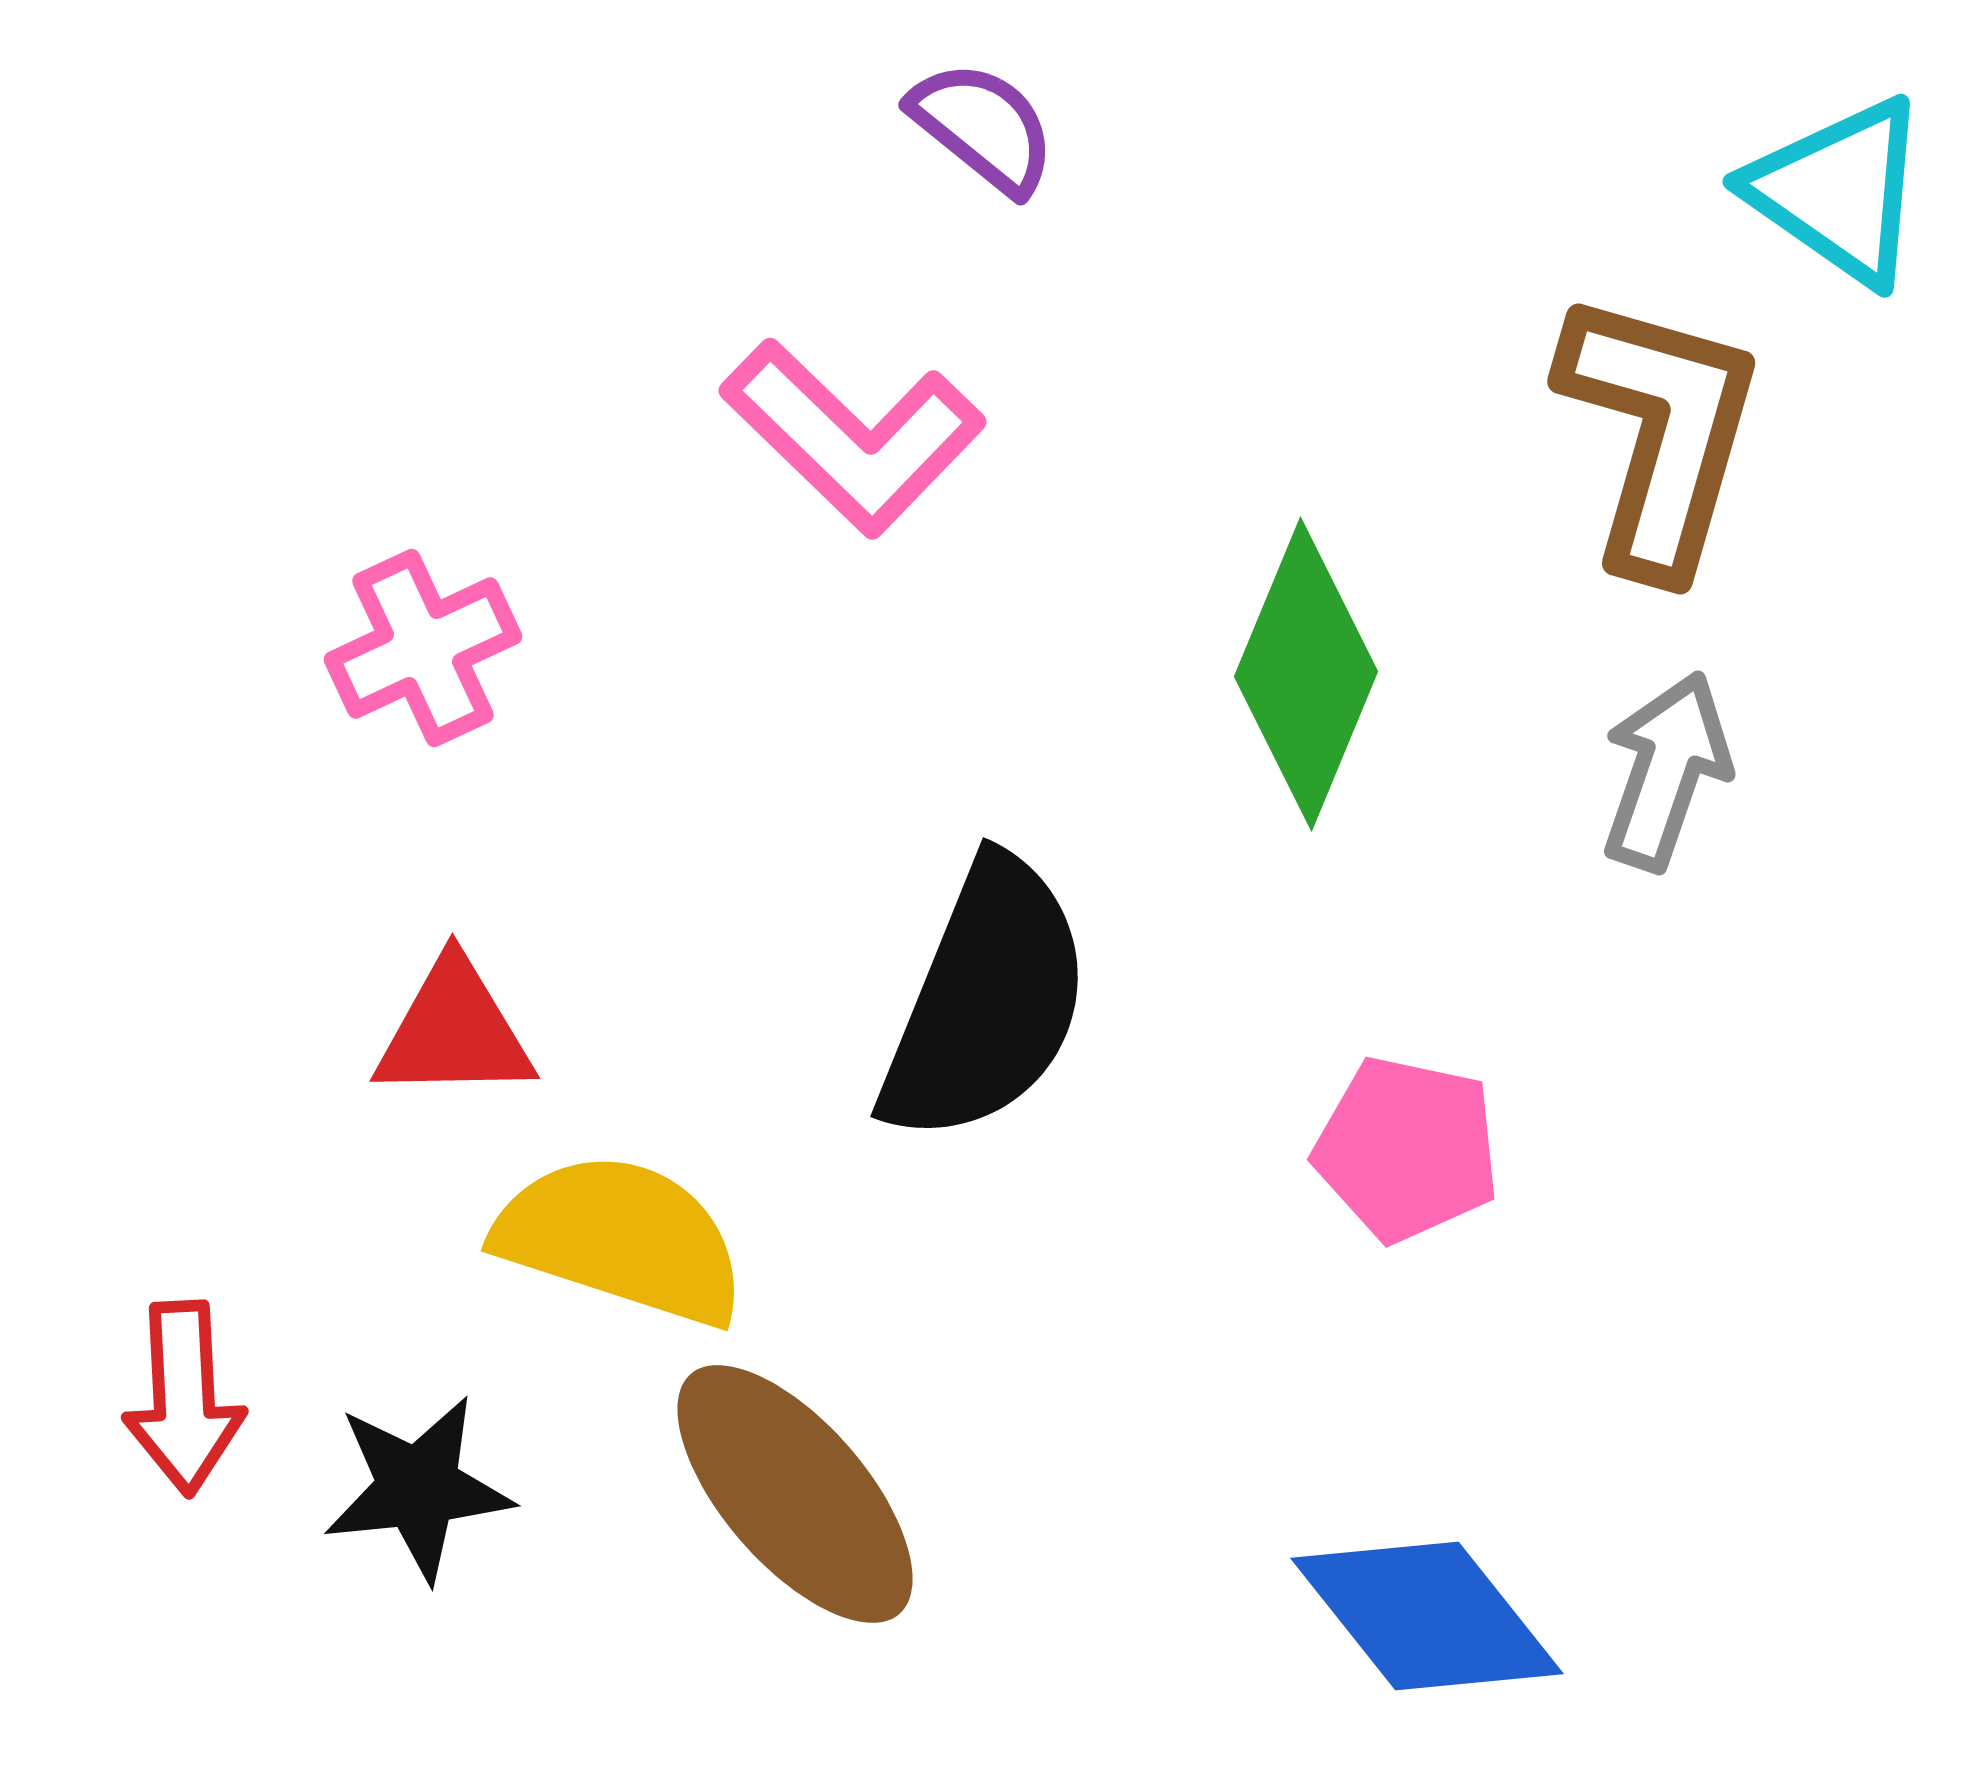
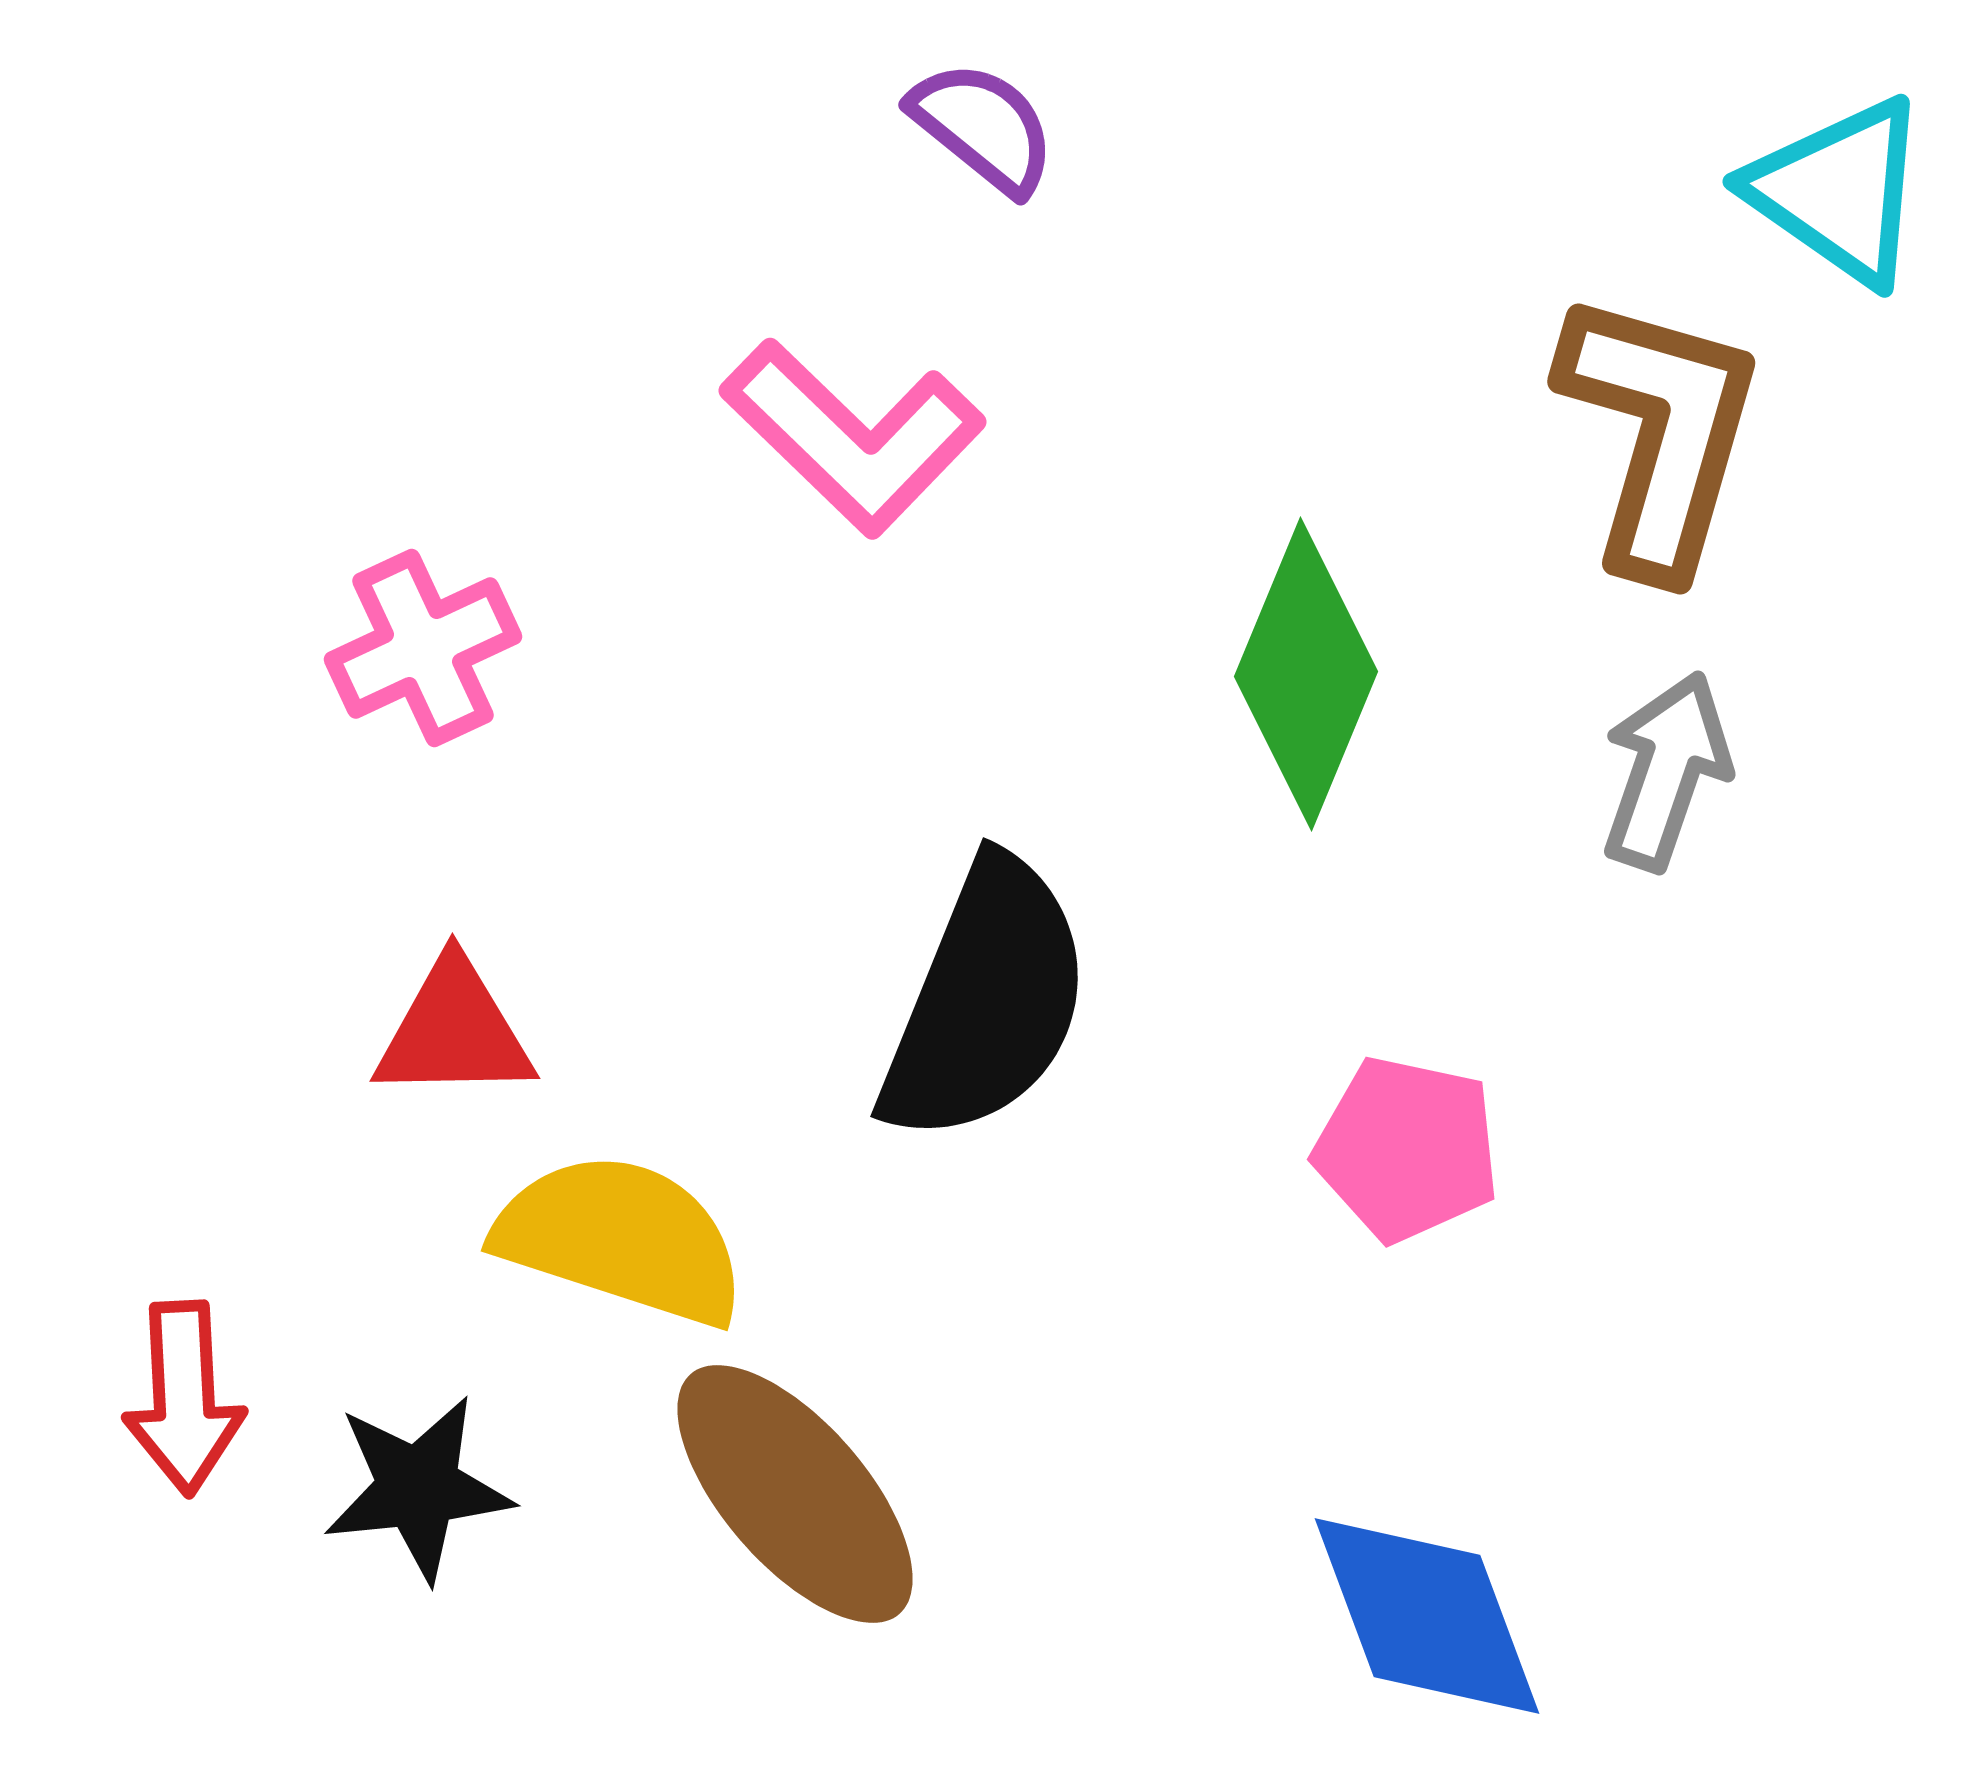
blue diamond: rotated 18 degrees clockwise
